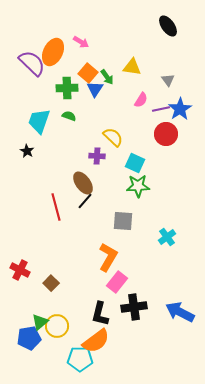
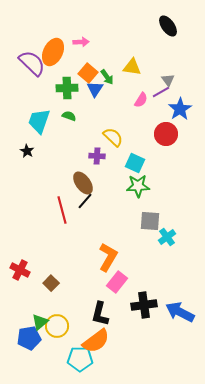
pink arrow: rotated 35 degrees counterclockwise
purple line: moved 17 px up; rotated 18 degrees counterclockwise
red line: moved 6 px right, 3 px down
gray square: moved 27 px right
black cross: moved 10 px right, 2 px up
